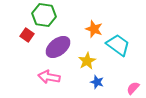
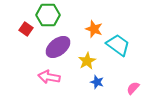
green hexagon: moved 4 px right; rotated 10 degrees counterclockwise
red square: moved 1 px left, 6 px up
